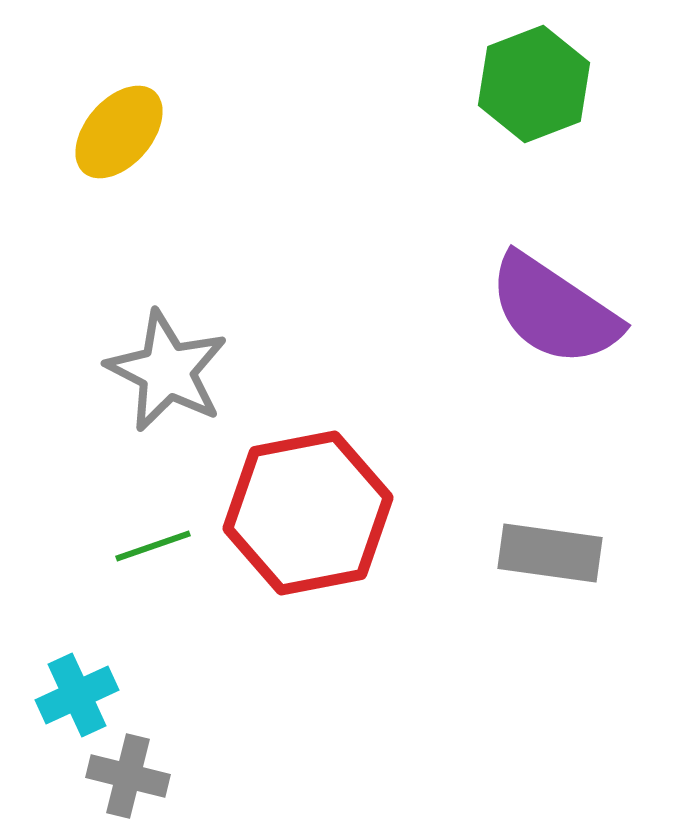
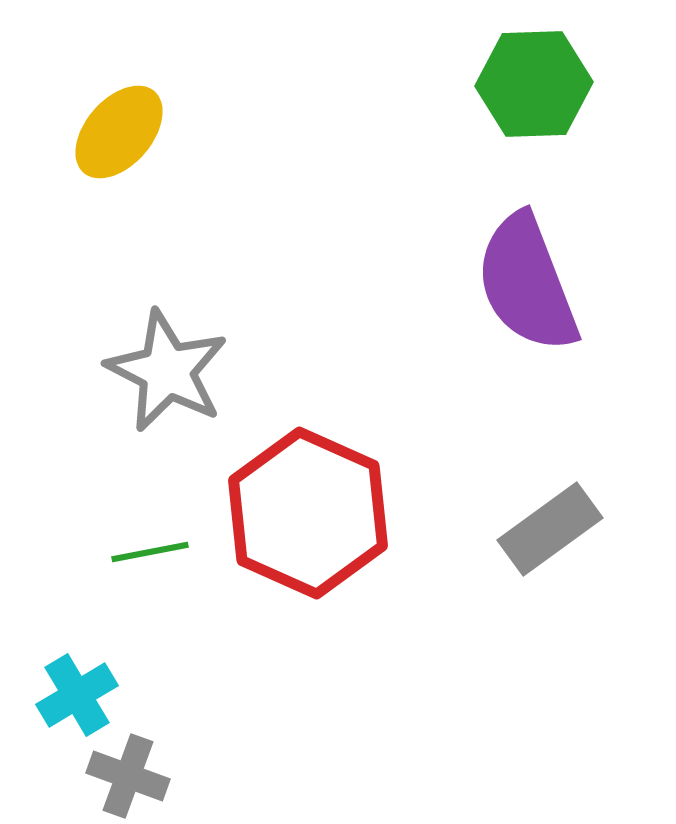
green hexagon: rotated 19 degrees clockwise
purple semicircle: moved 27 px left, 27 px up; rotated 35 degrees clockwise
red hexagon: rotated 25 degrees counterclockwise
green line: moved 3 px left, 6 px down; rotated 8 degrees clockwise
gray rectangle: moved 24 px up; rotated 44 degrees counterclockwise
cyan cross: rotated 6 degrees counterclockwise
gray cross: rotated 6 degrees clockwise
